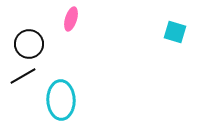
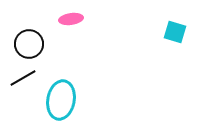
pink ellipse: rotated 65 degrees clockwise
black line: moved 2 px down
cyan ellipse: rotated 12 degrees clockwise
